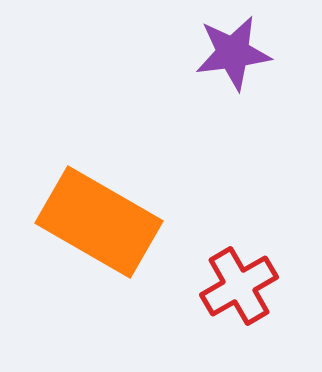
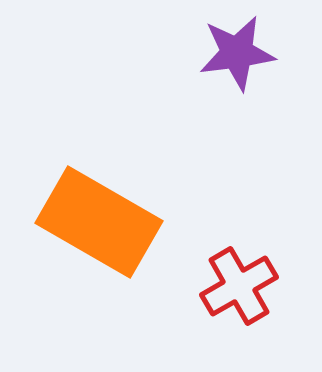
purple star: moved 4 px right
